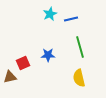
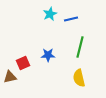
green line: rotated 30 degrees clockwise
